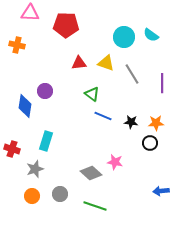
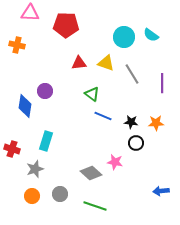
black circle: moved 14 px left
